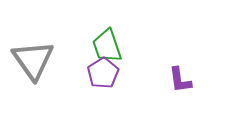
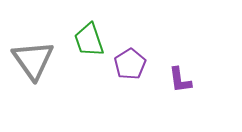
green trapezoid: moved 18 px left, 6 px up
purple pentagon: moved 27 px right, 9 px up
